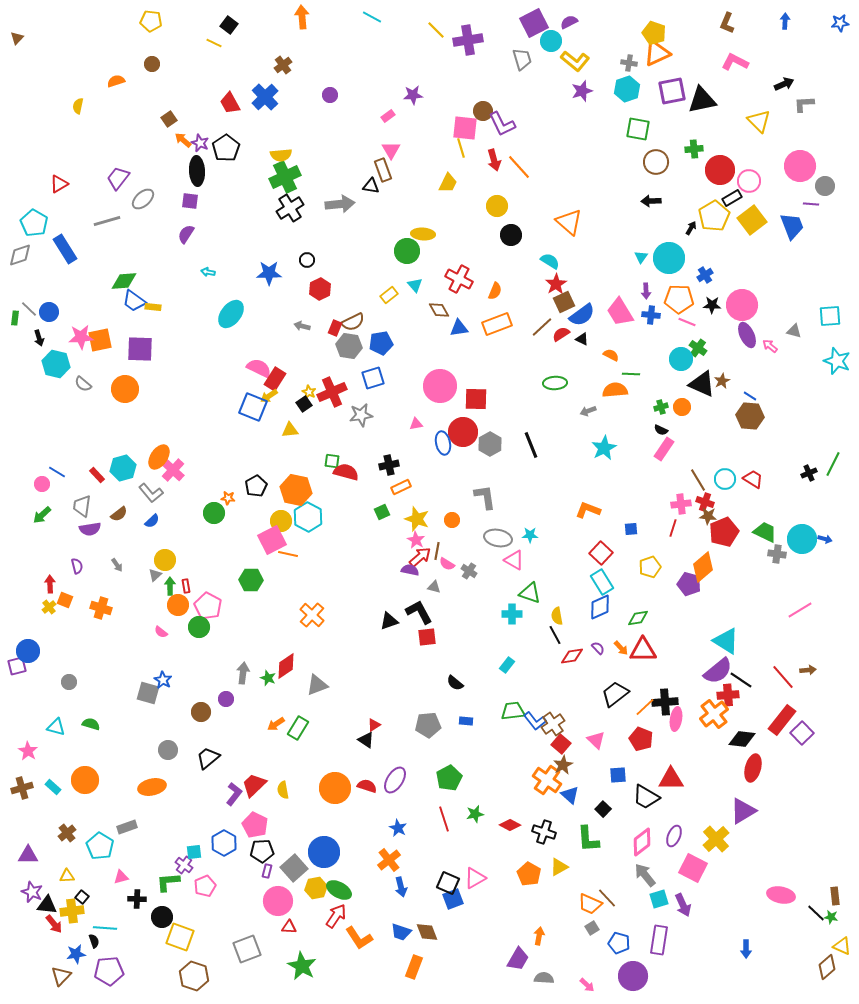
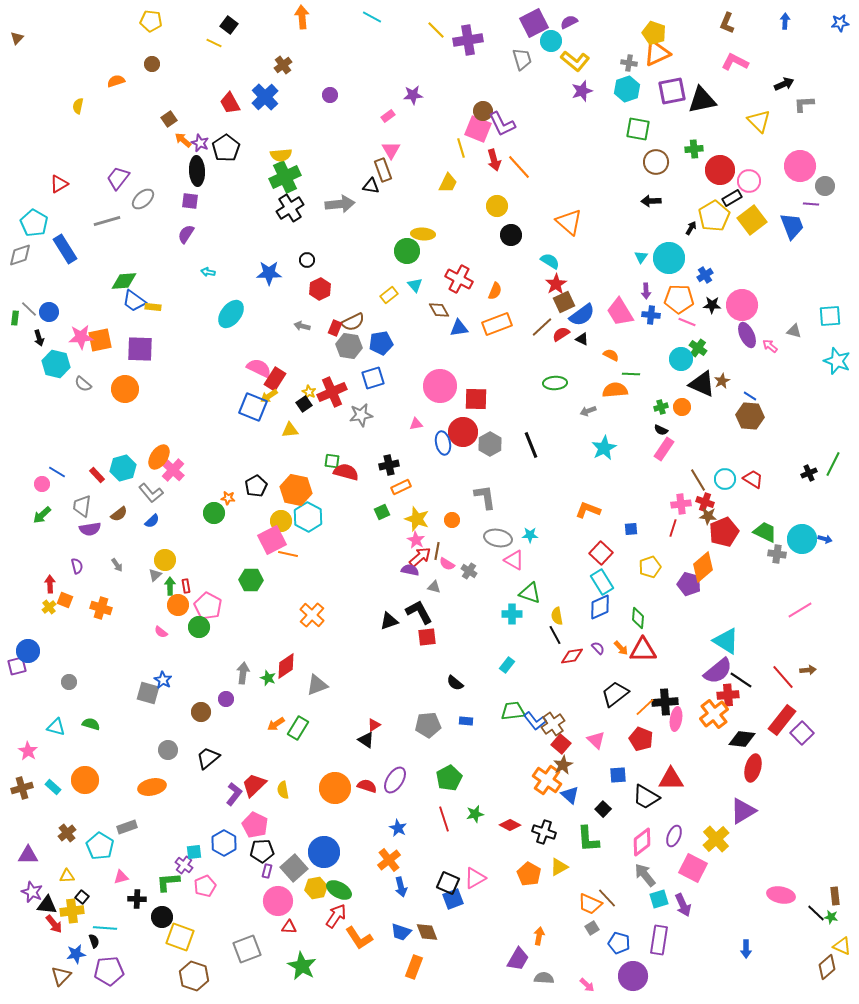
pink square at (465, 128): moved 13 px right, 1 px down; rotated 16 degrees clockwise
green diamond at (638, 618): rotated 75 degrees counterclockwise
